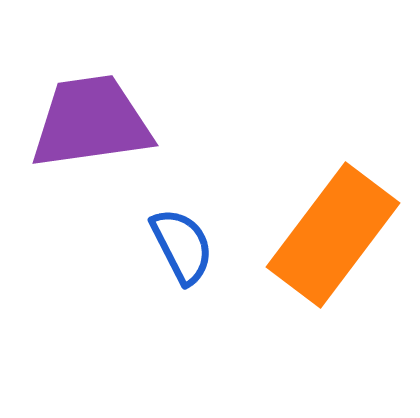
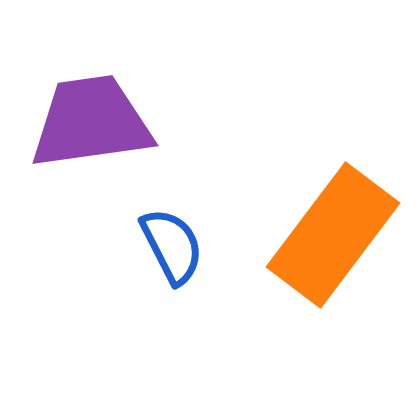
blue semicircle: moved 10 px left
